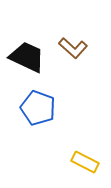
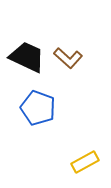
brown L-shape: moved 5 px left, 10 px down
yellow rectangle: rotated 56 degrees counterclockwise
